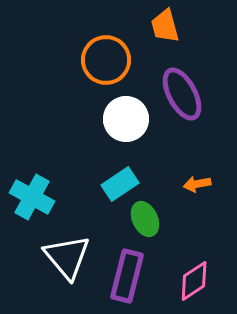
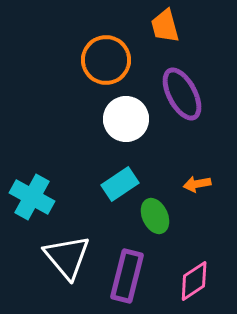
green ellipse: moved 10 px right, 3 px up
